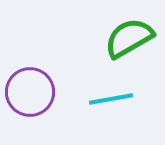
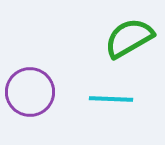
cyan line: rotated 12 degrees clockwise
